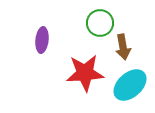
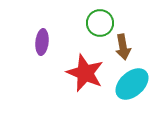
purple ellipse: moved 2 px down
red star: rotated 27 degrees clockwise
cyan ellipse: moved 2 px right, 1 px up
